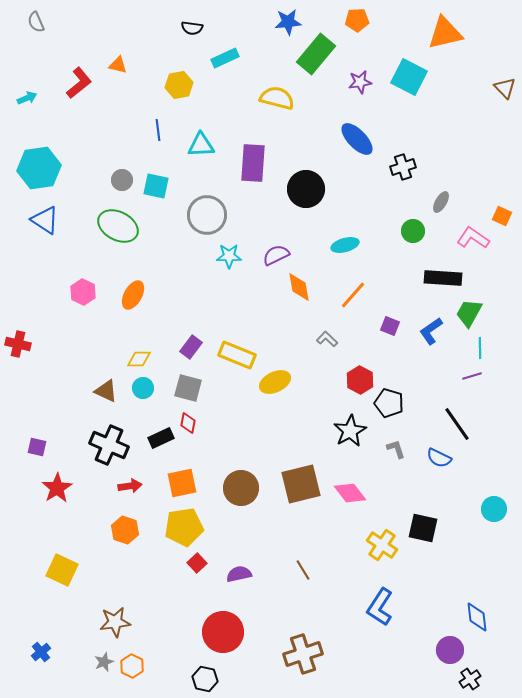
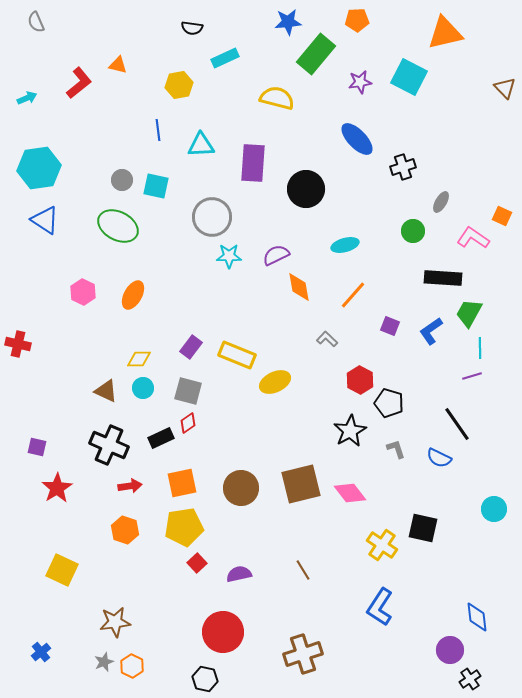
gray circle at (207, 215): moved 5 px right, 2 px down
gray square at (188, 388): moved 3 px down
red diamond at (188, 423): rotated 45 degrees clockwise
